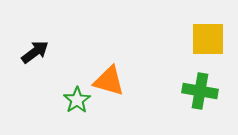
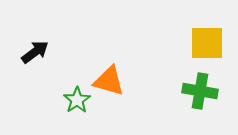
yellow square: moved 1 px left, 4 px down
